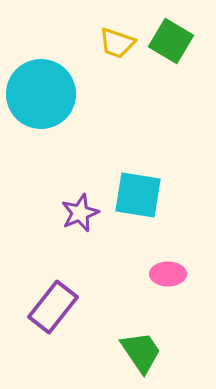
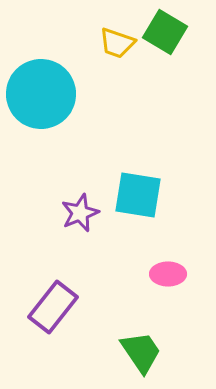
green square: moved 6 px left, 9 px up
